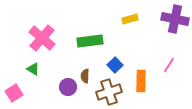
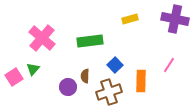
green triangle: rotated 40 degrees clockwise
pink square: moved 16 px up
